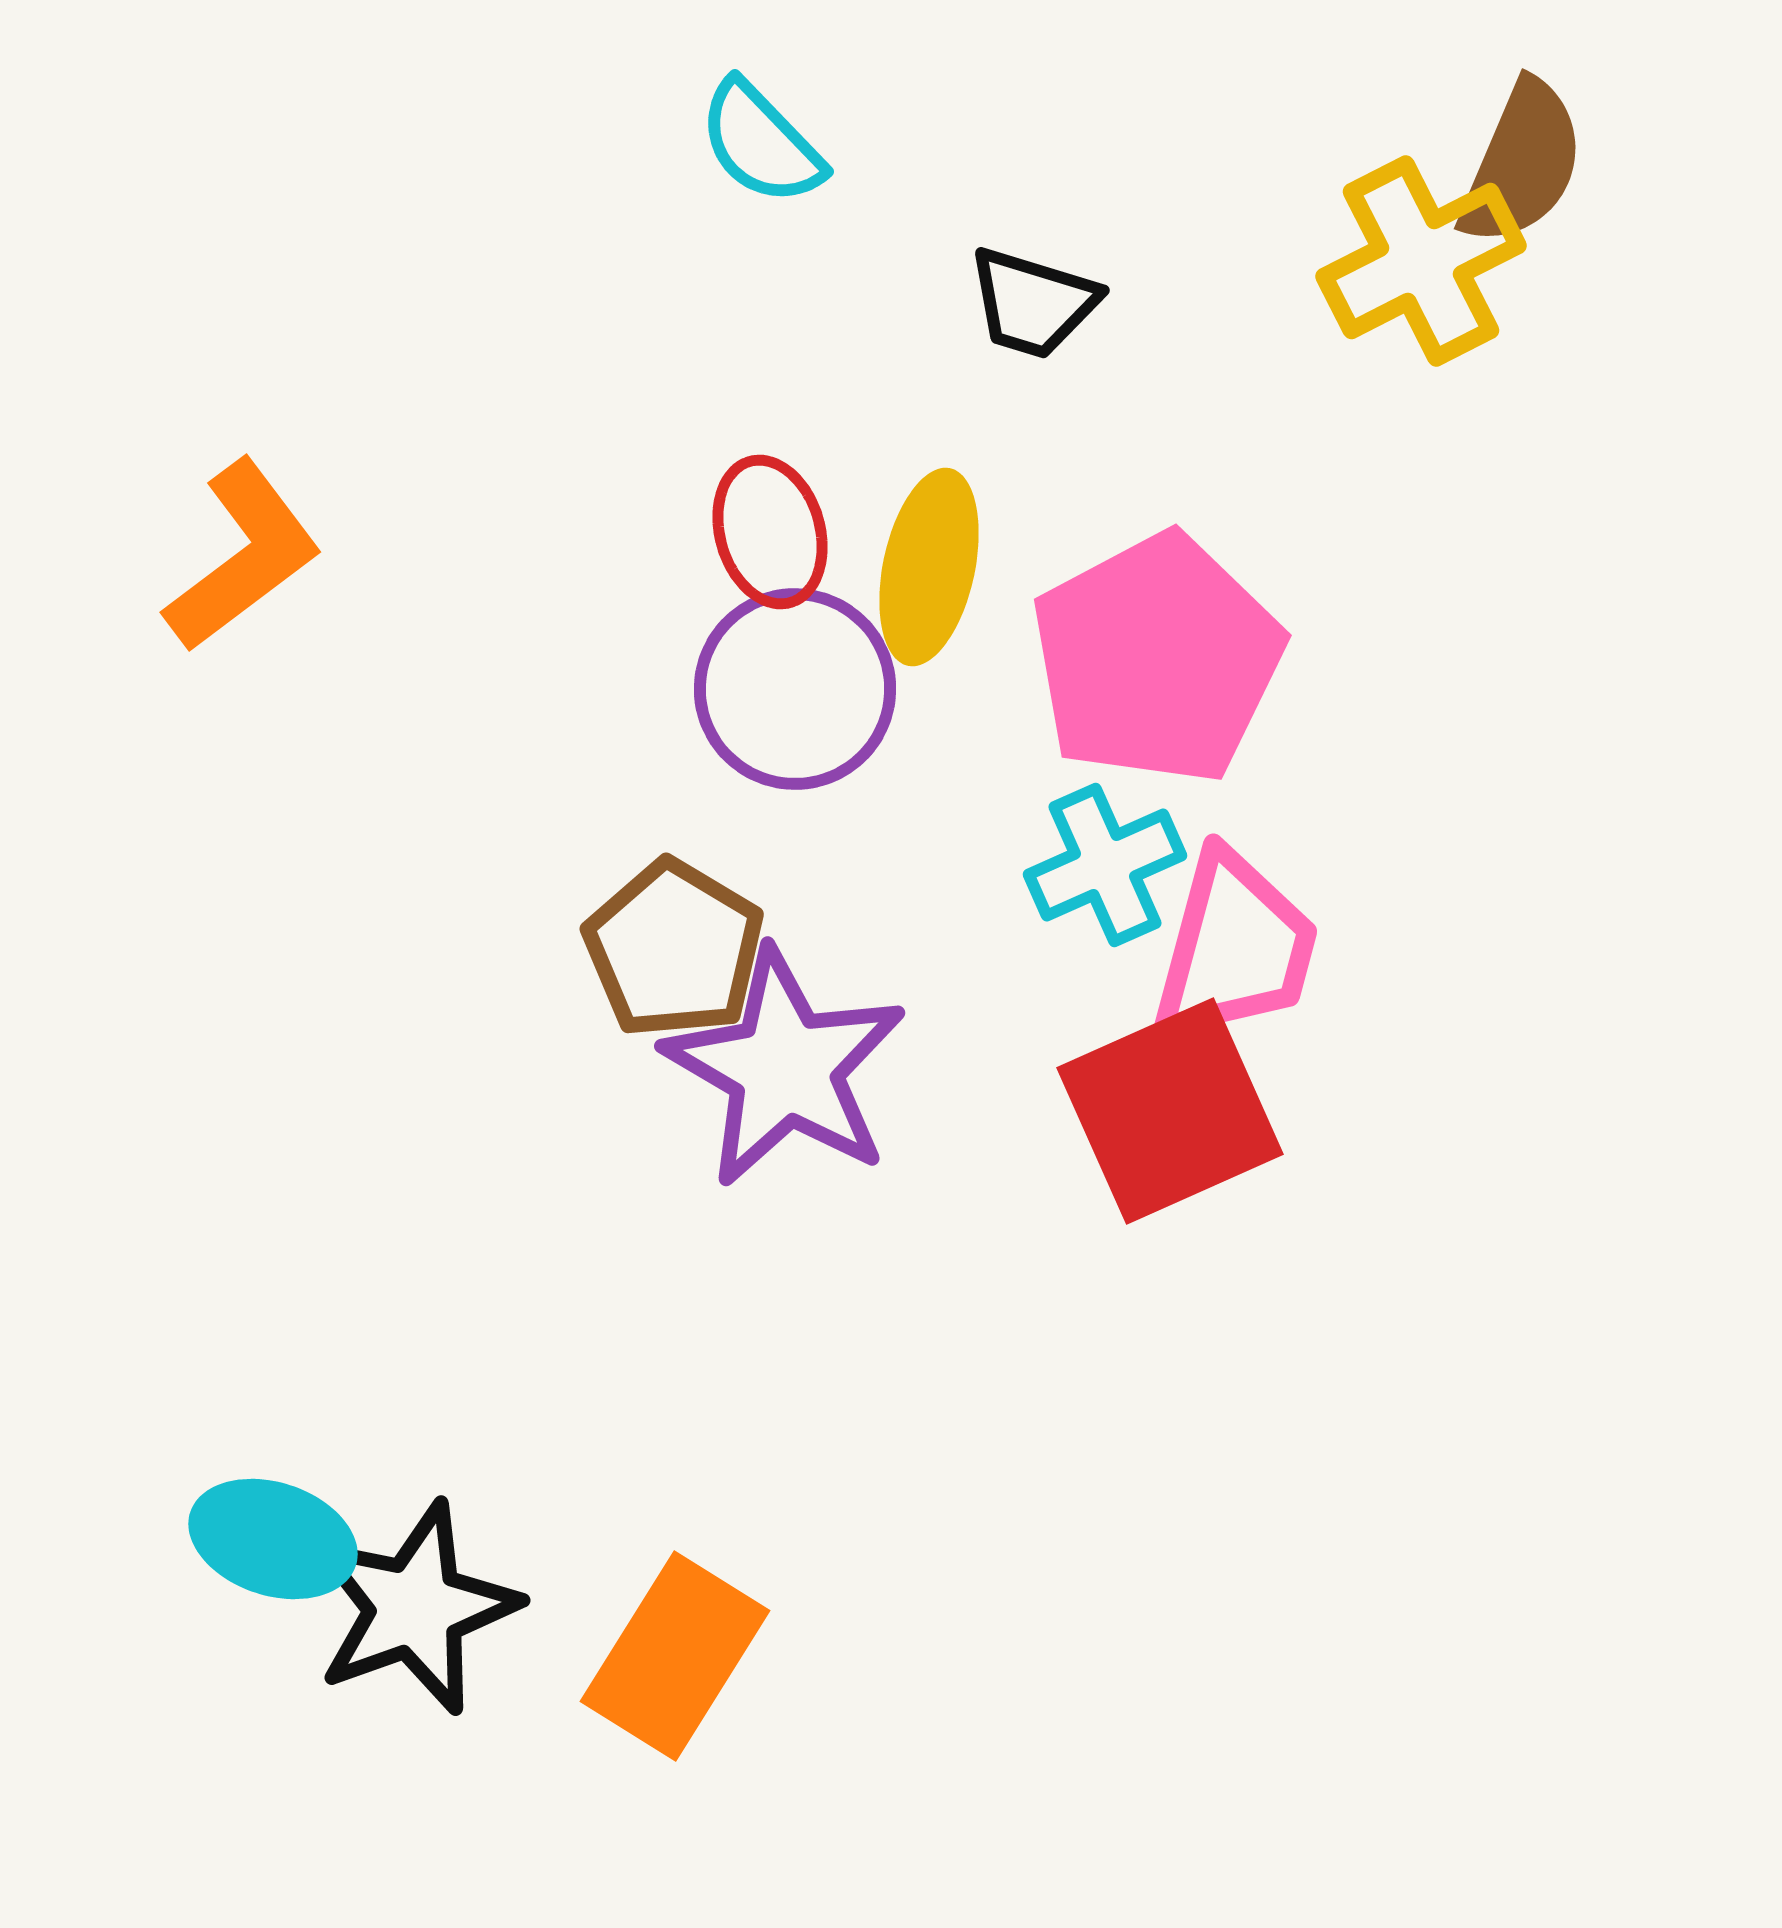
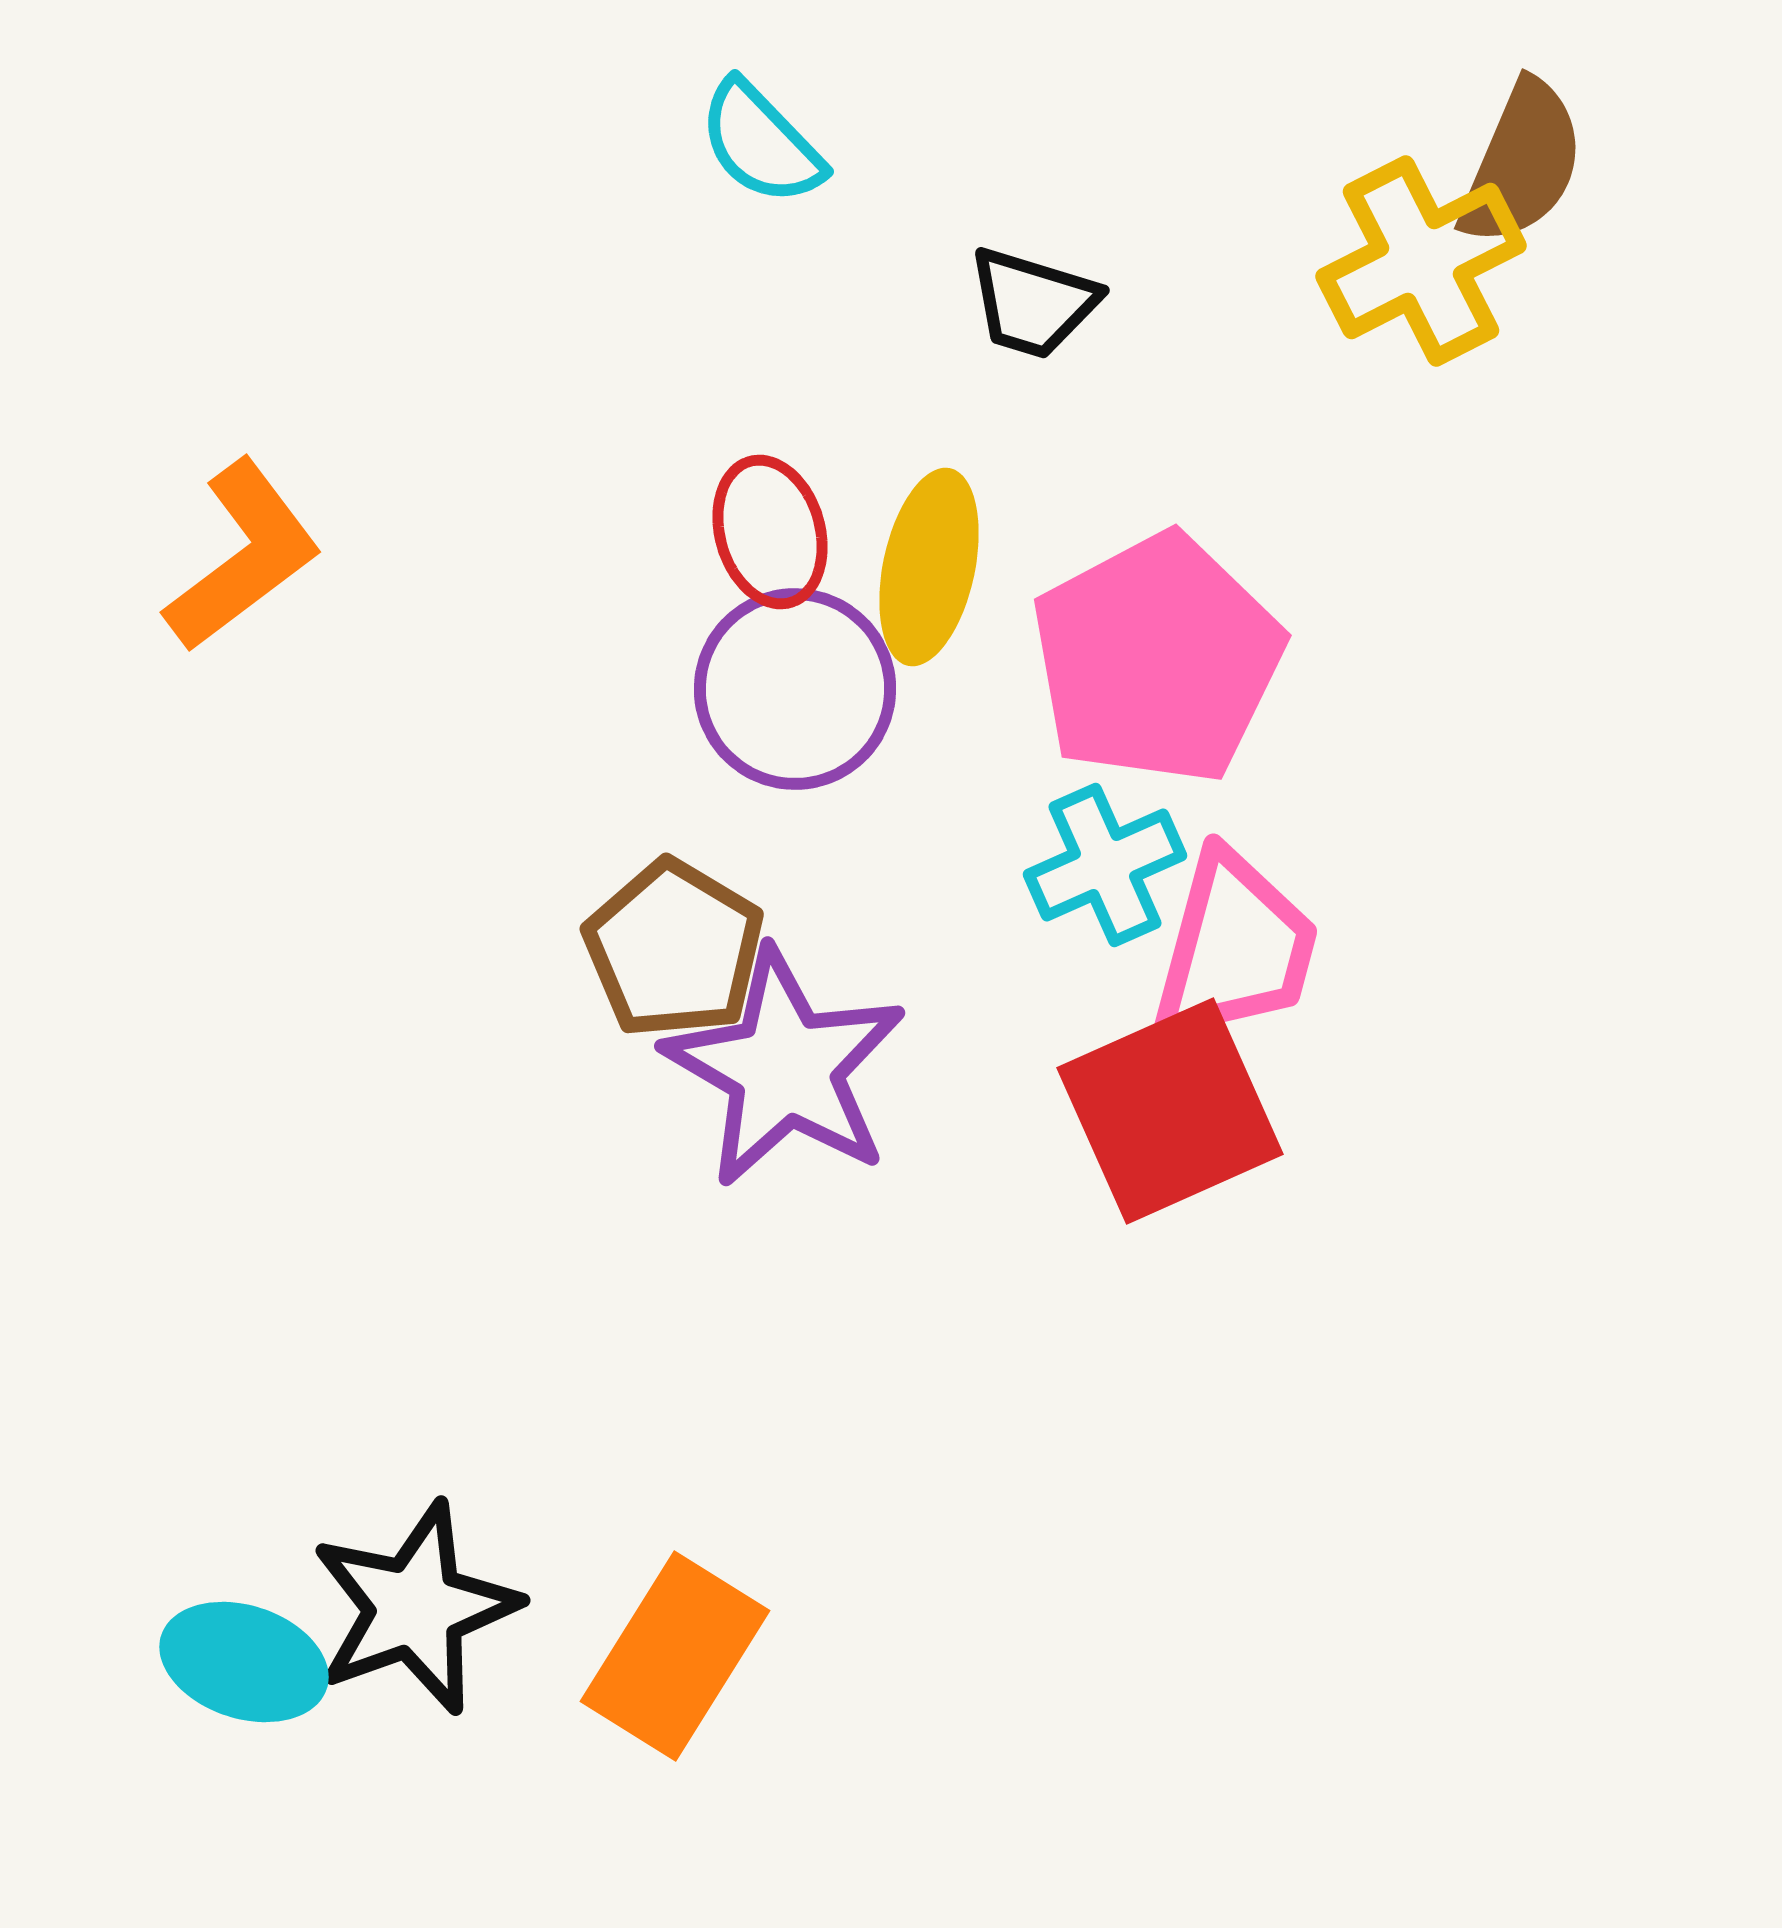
cyan ellipse: moved 29 px left, 123 px down
